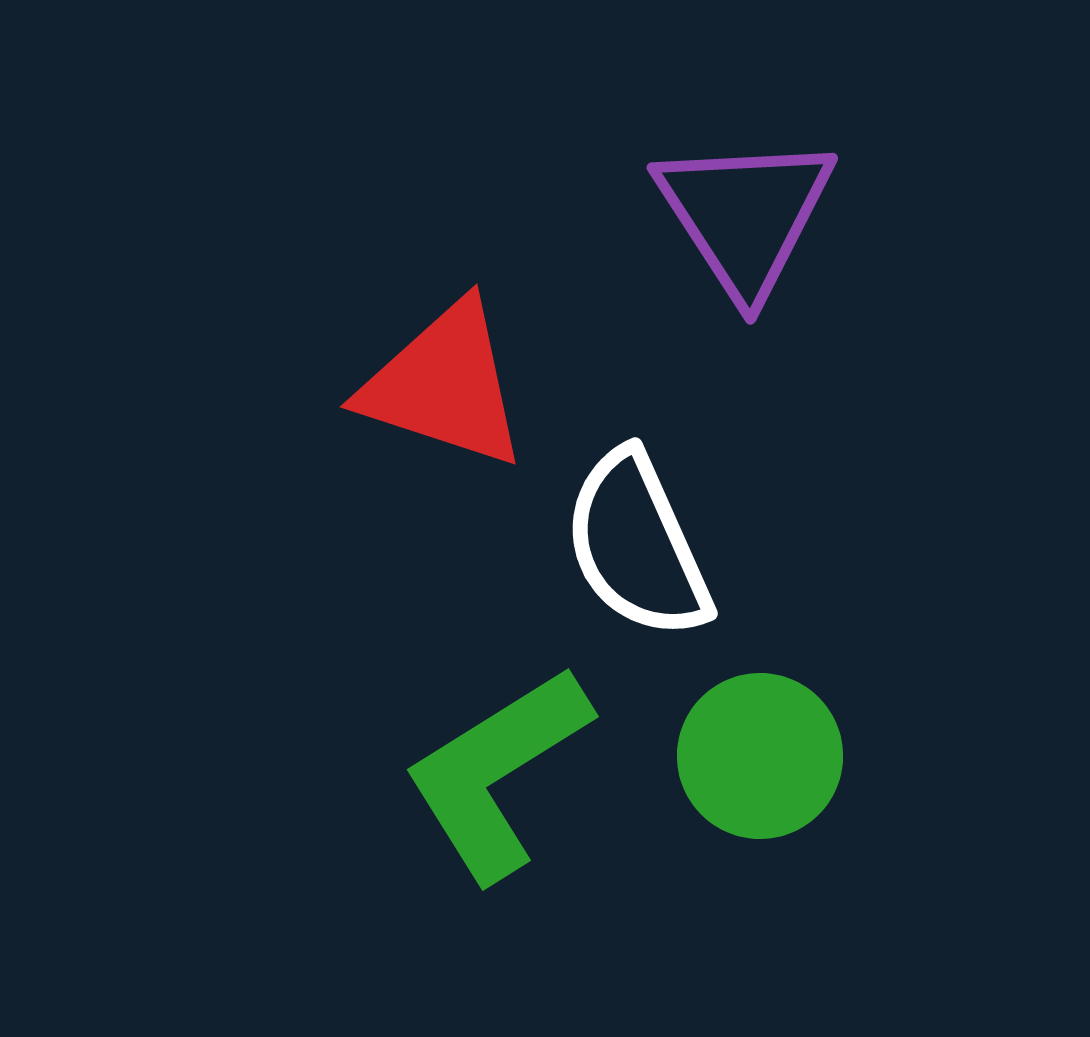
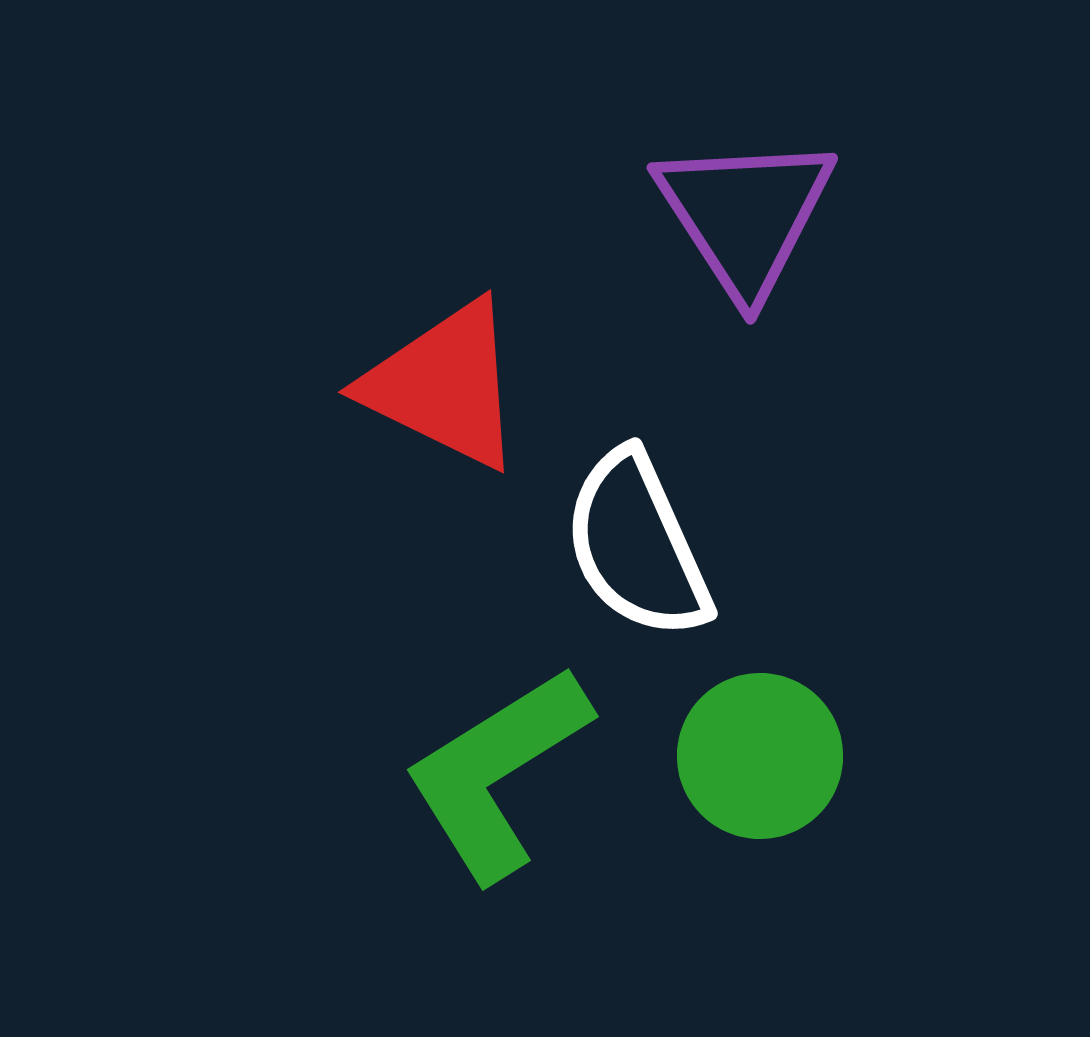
red triangle: rotated 8 degrees clockwise
